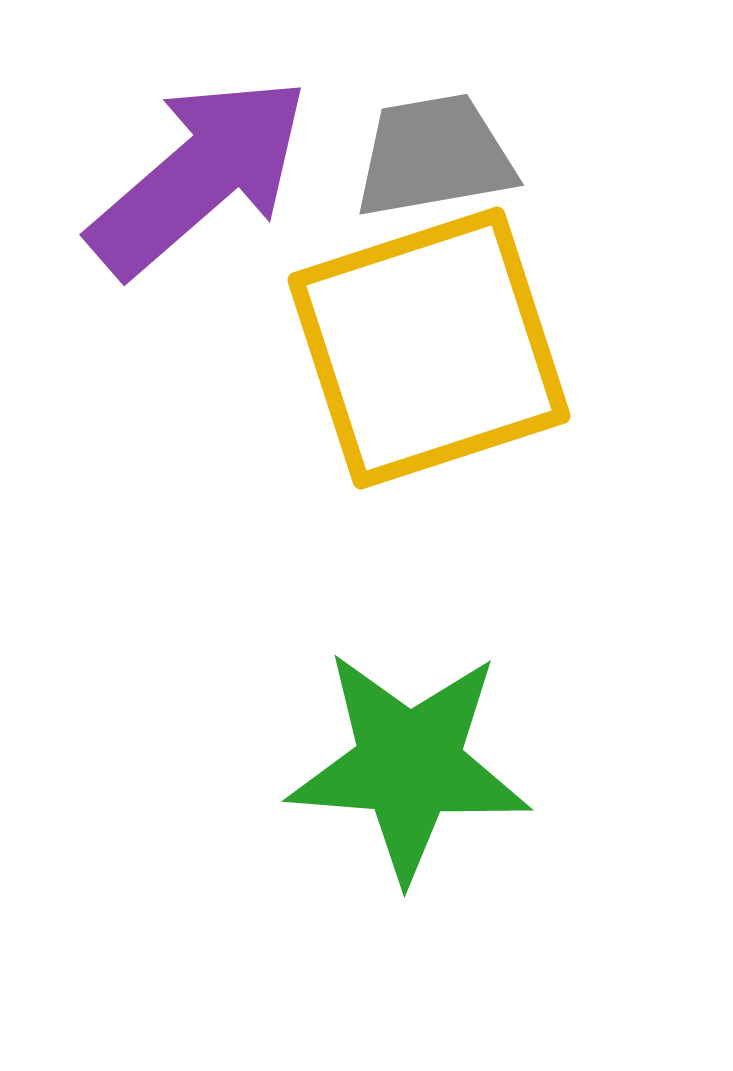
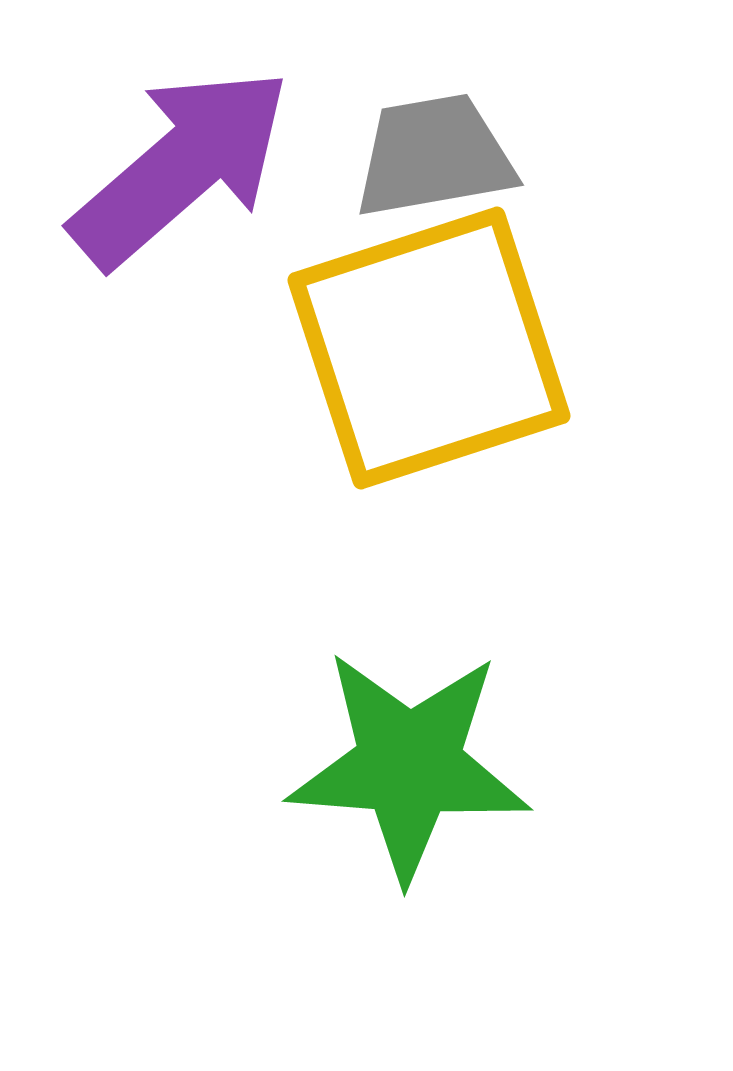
purple arrow: moved 18 px left, 9 px up
